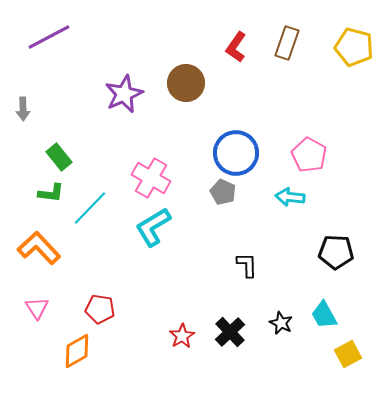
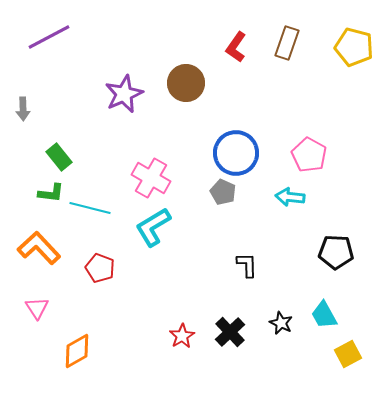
cyan line: rotated 60 degrees clockwise
red pentagon: moved 41 px up; rotated 12 degrees clockwise
